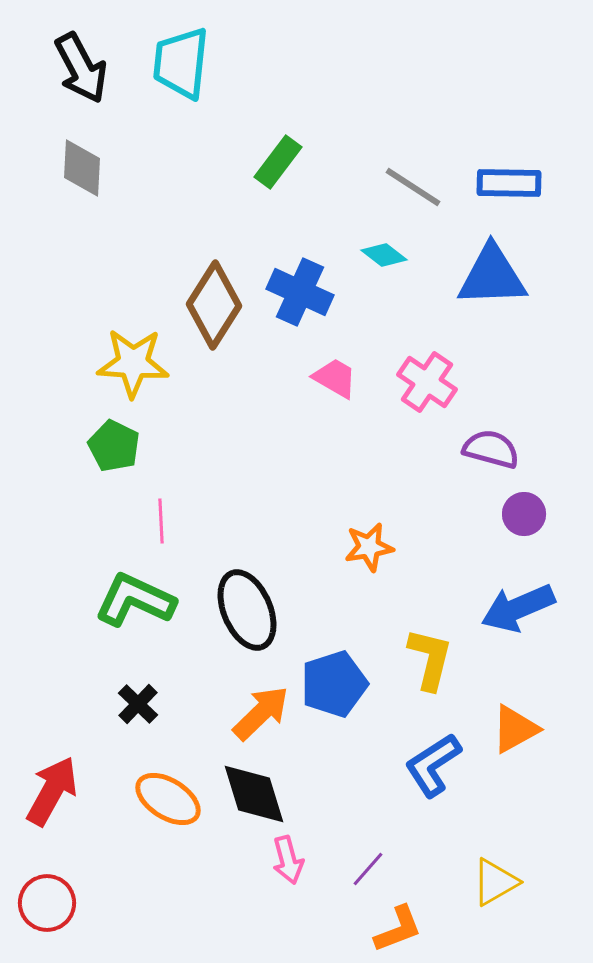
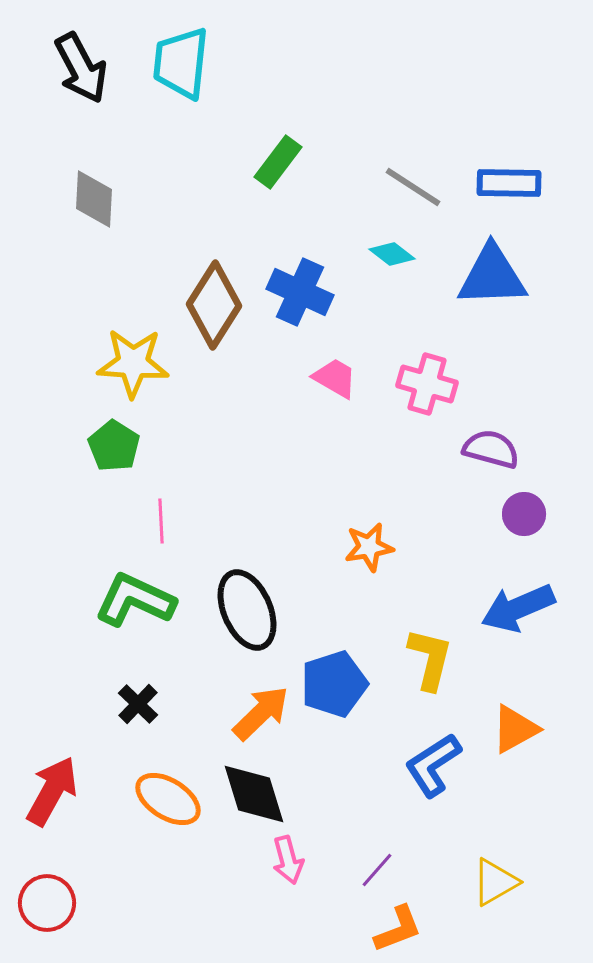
gray diamond: moved 12 px right, 31 px down
cyan diamond: moved 8 px right, 1 px up
pink cross: moved 2 px down; rotated 18 degrees counterclockwise
green pentagon: rotated 6 degrees clockwise
purple line: moved 9 px right, 1 px down
